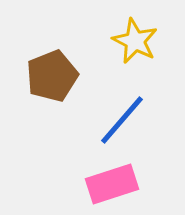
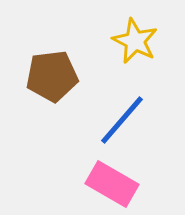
brown pentagon: rotated 15 degrees clockwise
pink rectangle: rotated 48 degrees clockwise
